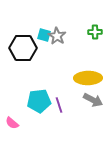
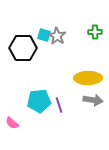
gray arrow: rotated 18 degrees counterclockwise
